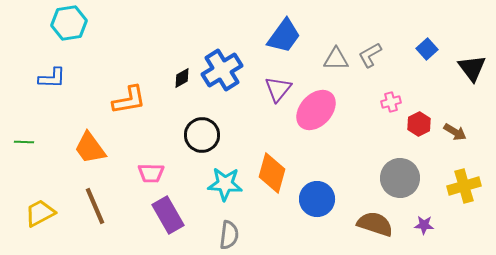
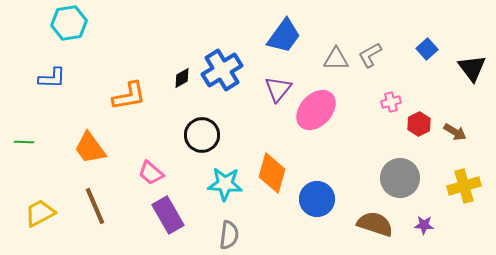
orange L-shape: moved 4 px up
pink trapezoid: rotated 40 degrees clockwise
